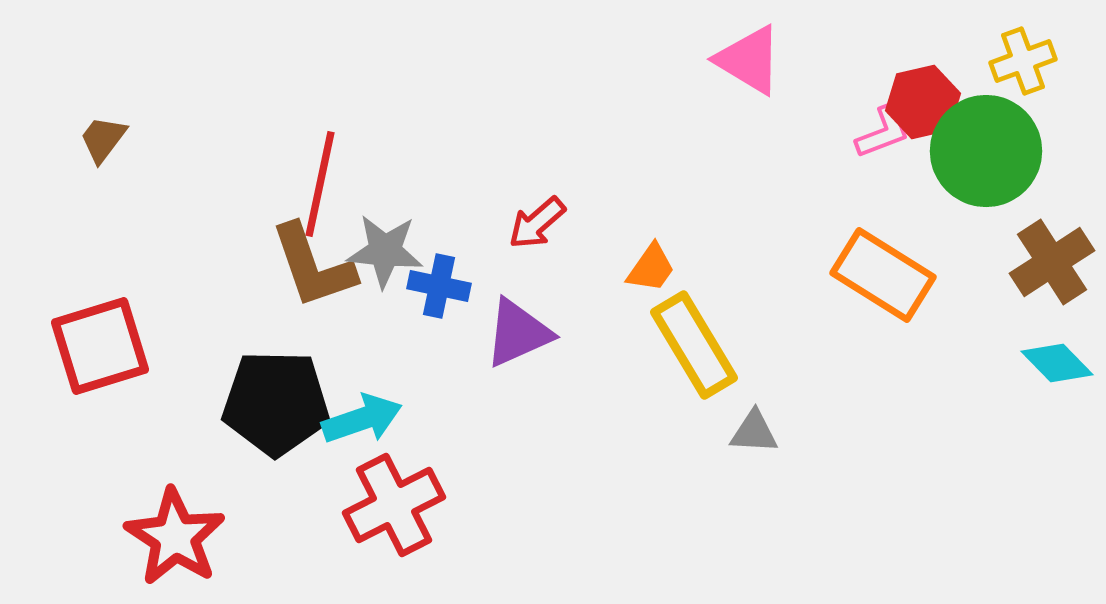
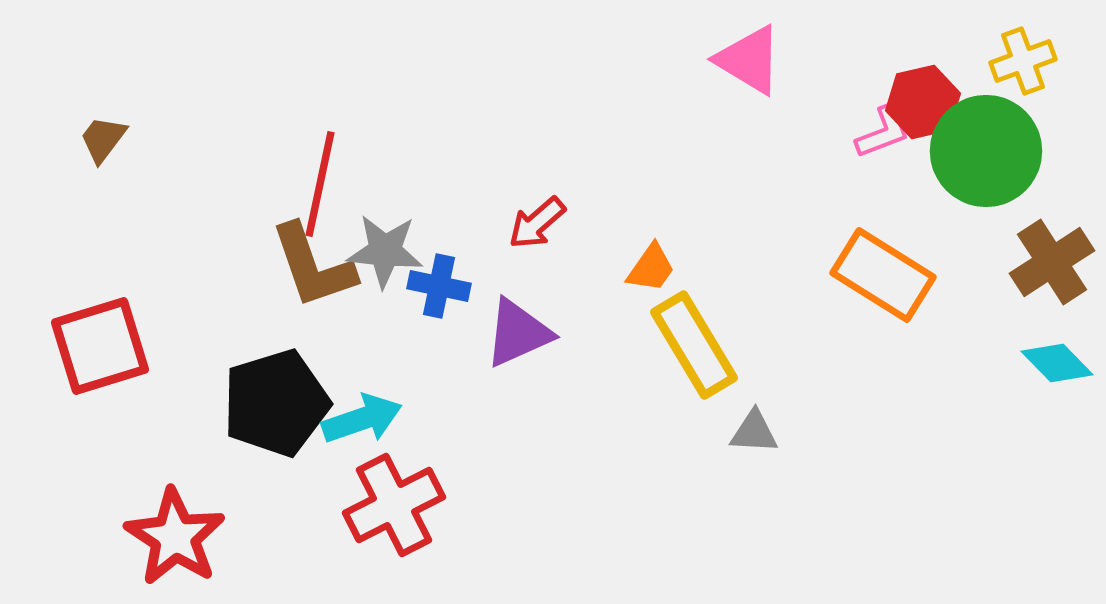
black pentagon: rotated 18 degrees counterclockwise
